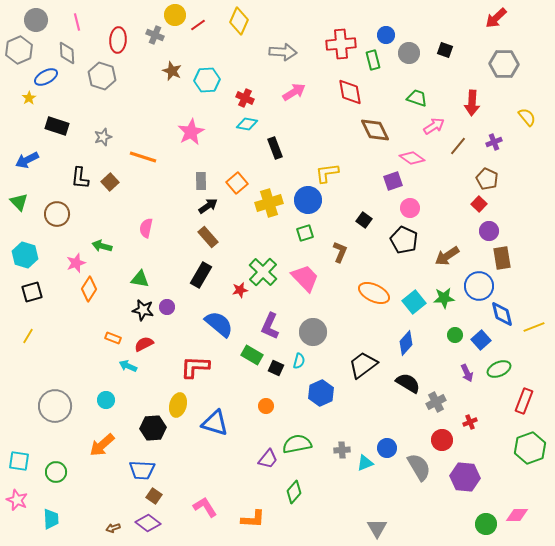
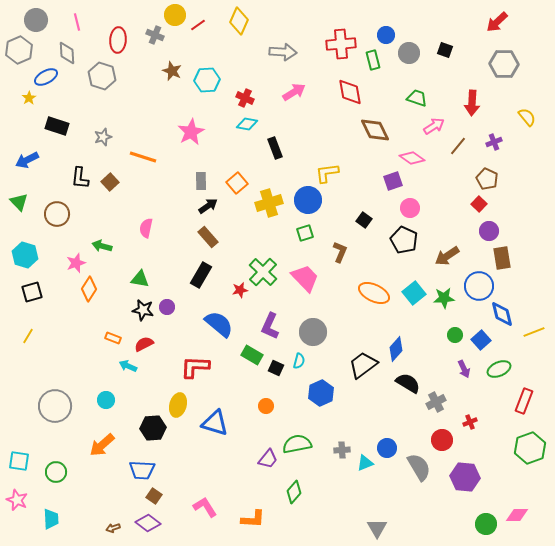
red arrow at (496, 18): moved 1 px right, 4 px down
cyan square at (414, 302): moved 9 px up
yellow line at (534, 327): moved 5 px down
blue diamond at (406, 343): moved 10 px left, 6 px down
purple arrow at (467, 373): moved 3 px left, 4 px up
